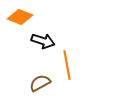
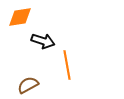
orange diamond: rotated 30 degrees counterclockwise
brown semicircle: moved 12 px left, 2 px down
